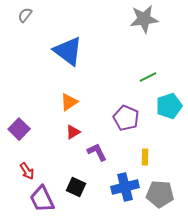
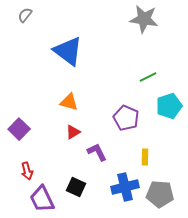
gray star: rotated 16 degrees clockwise
orange triangle: rotated 48 degrees clockwise
red arrow: rotated 18 degrees clockwise
